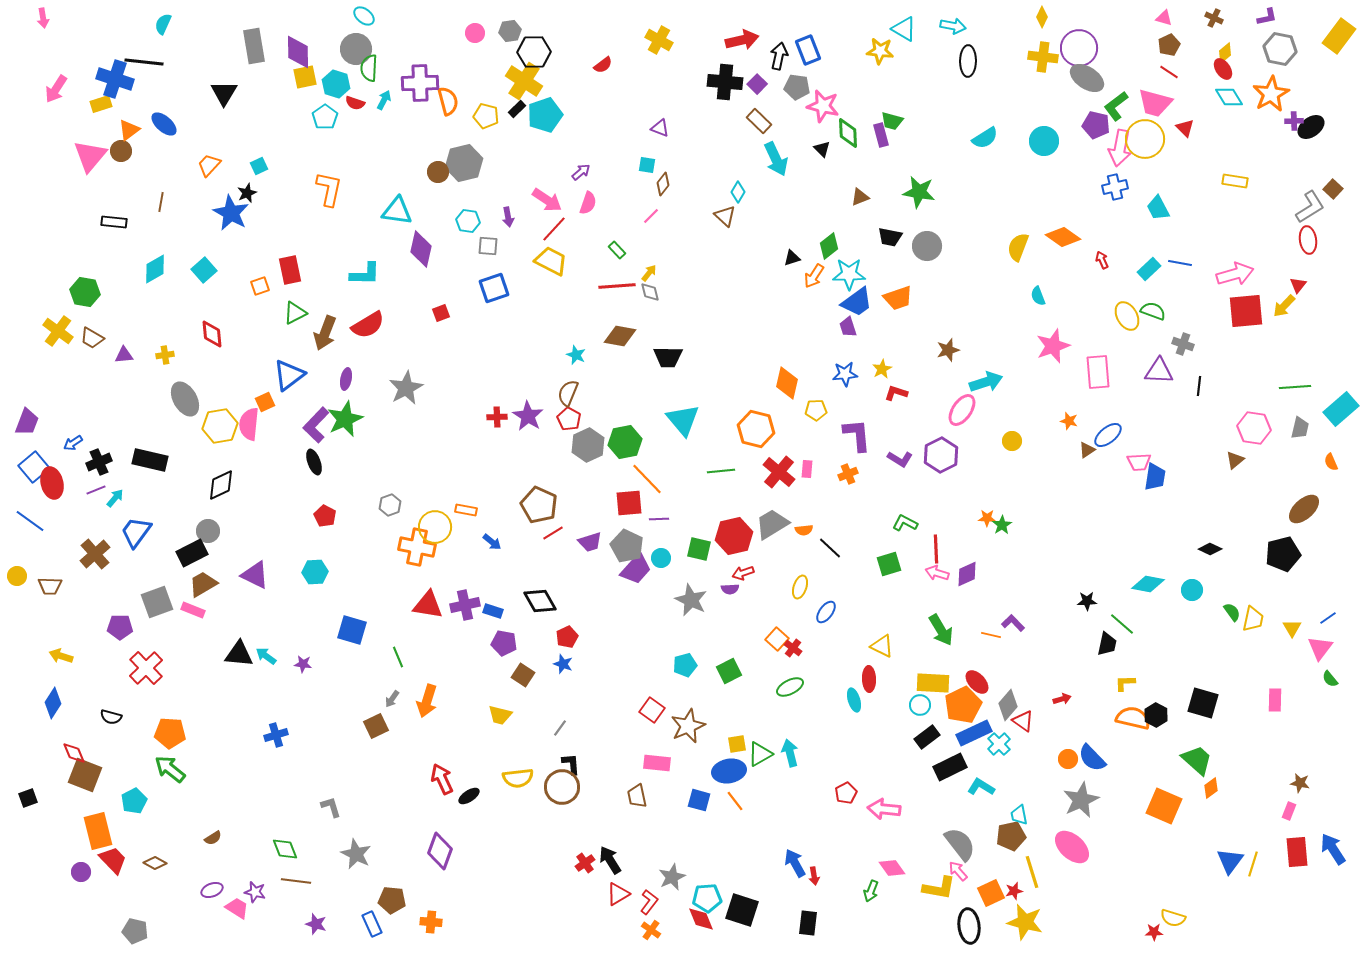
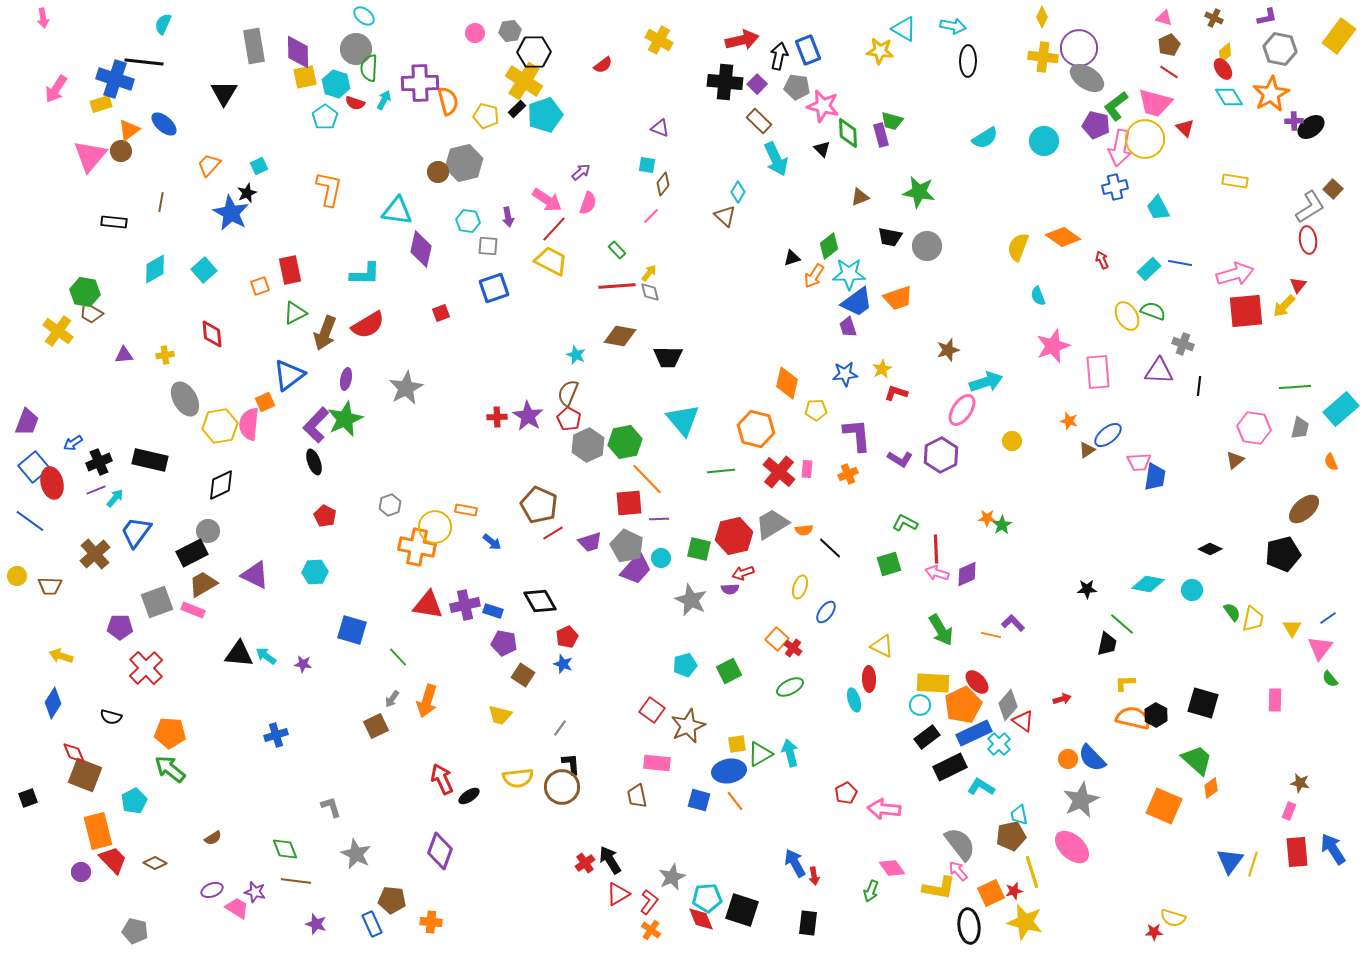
brown trapezoid at (92, 338): moved 1 px left, 25 px up
black star at (1087, 601): moved 12 px up
green line at (398, 657): rotated 20 degrees counterclockwise
